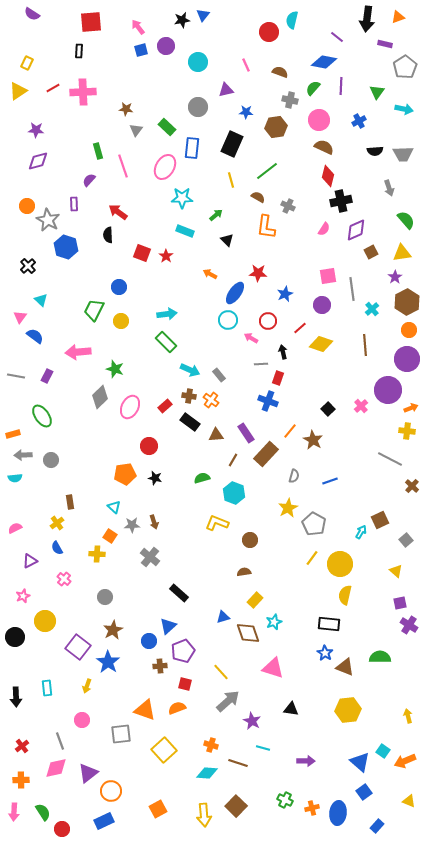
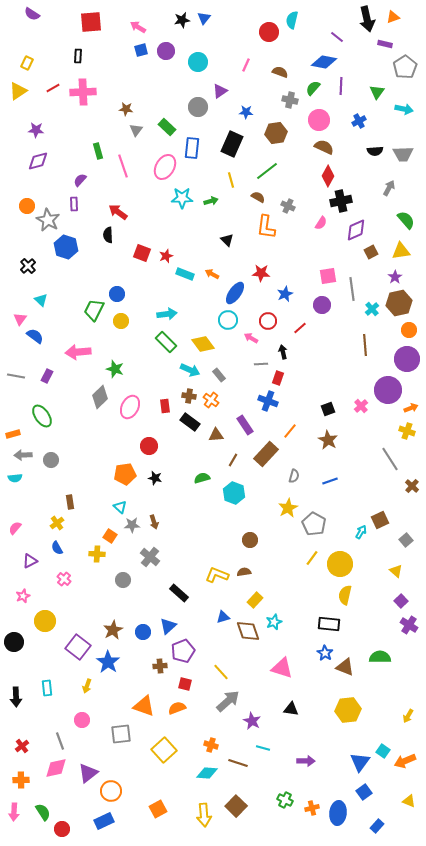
blue triangle at (203, 15): moved 1 px right, 3 px down
orange triangle at (398, 17): moved 5 px left
black arrow at (367, 19): rotated 20 degrees counterclockwise
pink arrow at (138, 27): rotated 21 degrees counterclockwise
purple circle at (166, 46): moved 5 px down
black rectangle at (79, 51): moved 1 px left, 5 px down
pink line at (246, 65): rotated 48 degrees clockwise
purple triangle at (226, 90): moved 6 px left, 1 px down; rotated 21 degrees counterclockwise
brown hexagon at (276, 127): moved 6 px down
red diamond at (328, 176): rotated 15 degrees clockwise
purple semicircle at (89, 180): moved 9 px left
gray arrow at (389, 188): rotated 133 degrees counterclockwise
green arrow at (216, 215): moved 5 px left, 14 px up; rotated 24 degrees clockwise
pink semicircle at (324, 229): moved 3 px left, 6 px up
cyan rectangle at (185, 231): moved 43 px down
yellow triangle at (402, 253): moved 1 px left, 2 px up
red star at (166, 256): rotated 16 degrees clockwise
red star at (258, 273): moved 3 px right
orange arrow at (210, 274): moved 2 px right
blue circle at (119, 287): moved 2 px left, 7 px down
brown hexagon at (407, 302): moved 8 px left, 1 px down; rotated 15 degrees clockwise
pink triangle at (20, 317): moved 2 px down
yellow diamond at (321, 344): moved 118 px left; rotated 35 degrees clockwise
red rectangle at (165, 406): rotated 56 degrees counterclockwise
black square at (328, 409): rotated 24 degrees clockwise
yellow cross at (407, 431): rotated 14 degrees clockwise
purple rectangle at (246, 433): moved 1 px left, 8 px up
brown star at (313, 440): moved 15 px right
gray line at (390, 459): rotated 30 degrees clockwise
cyan triangle at (114, 507): moved 6 px right
yellow L-shape at (217, 523): moved 52 px down
pink semicircle at (15, 528): rotated 24 degrees counterclockwise
gray circle at (105, 597): moved 18 px right, 17 px up
purple square at (400, 603): moved 1 px right, 2 px up; rotated 32 degrees counterclockwise
brown diamond at (248, 633): moved 2 px up
black circle at (15, 637): moved 1 px left, 5 px down
blue circle at (149, 641): moved 6 px left, 9 px up
pink triangle at (273, 668): moved 9 px right
orange triangle at (145, 710): moved 1 px left, 4 px up
yellow arrow at (408, 716): rotated 136 degrees counterclockwise
blue triangle at (360, 762): rotated 25 degrees clockwise
